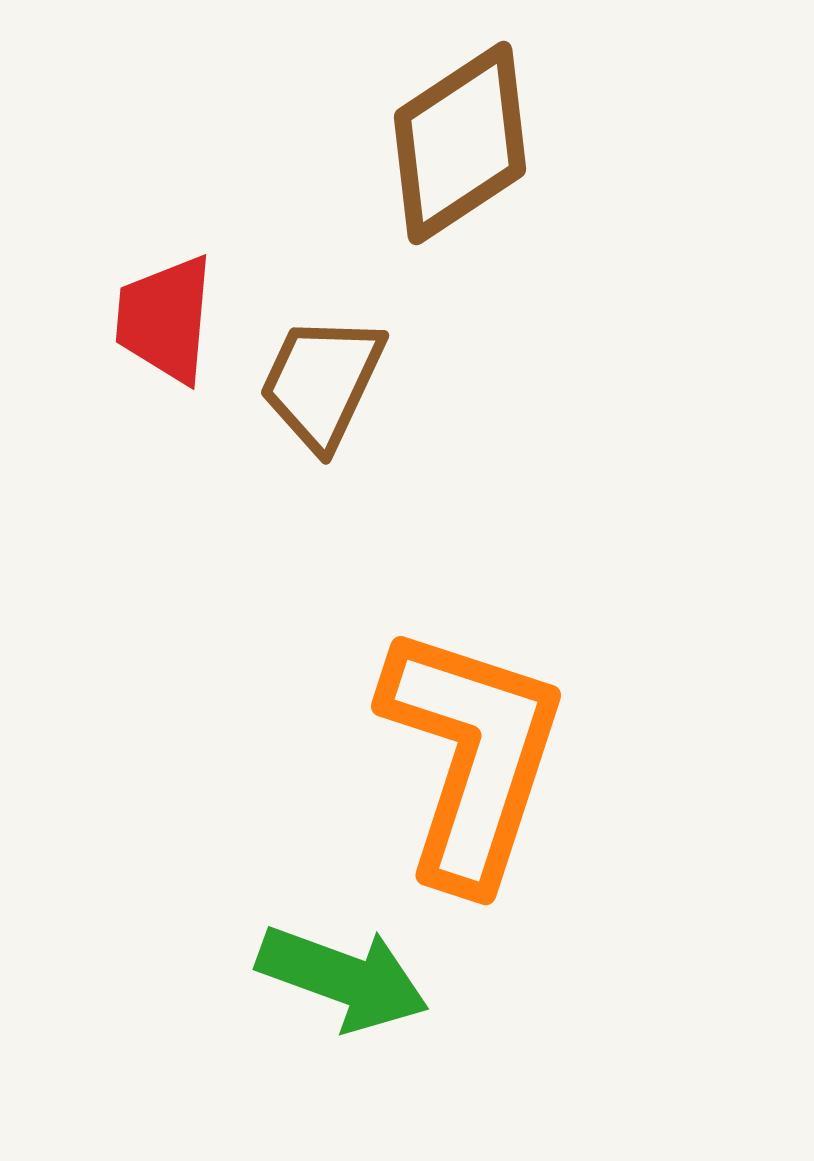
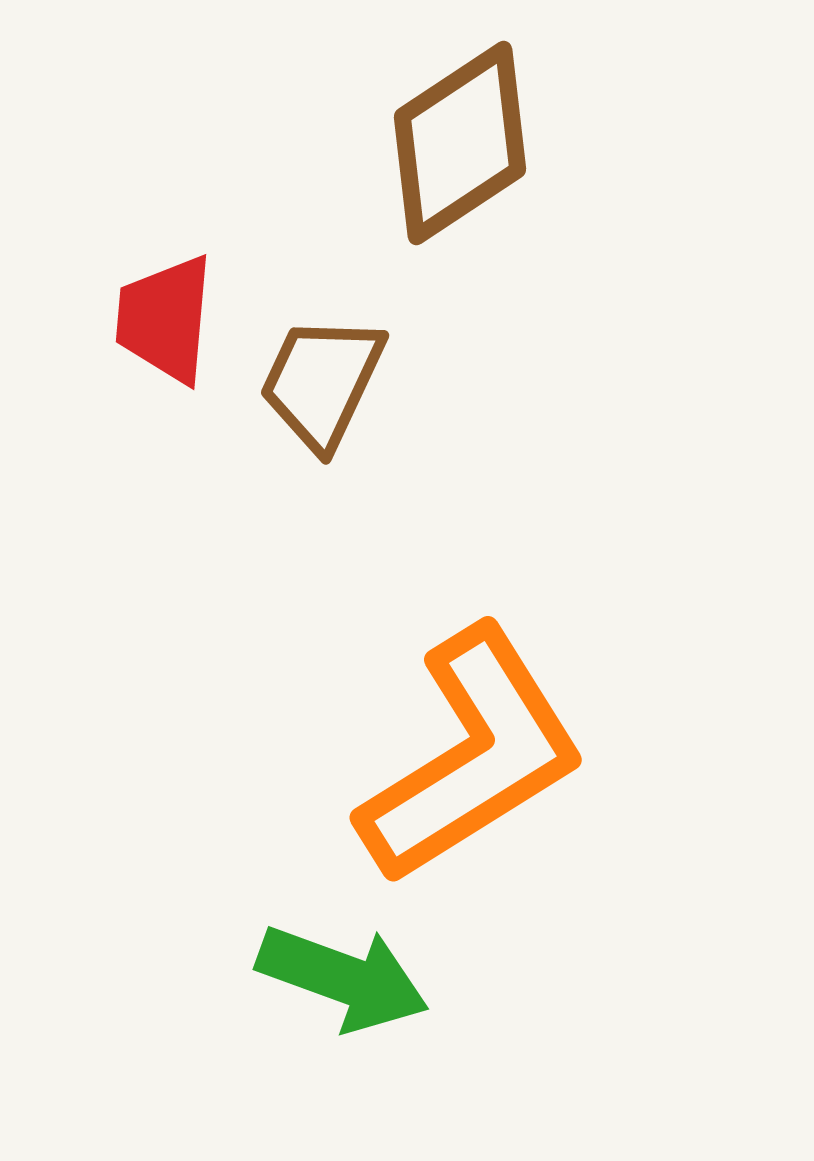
orange L-shape: rotated 40 degrees clockwise
